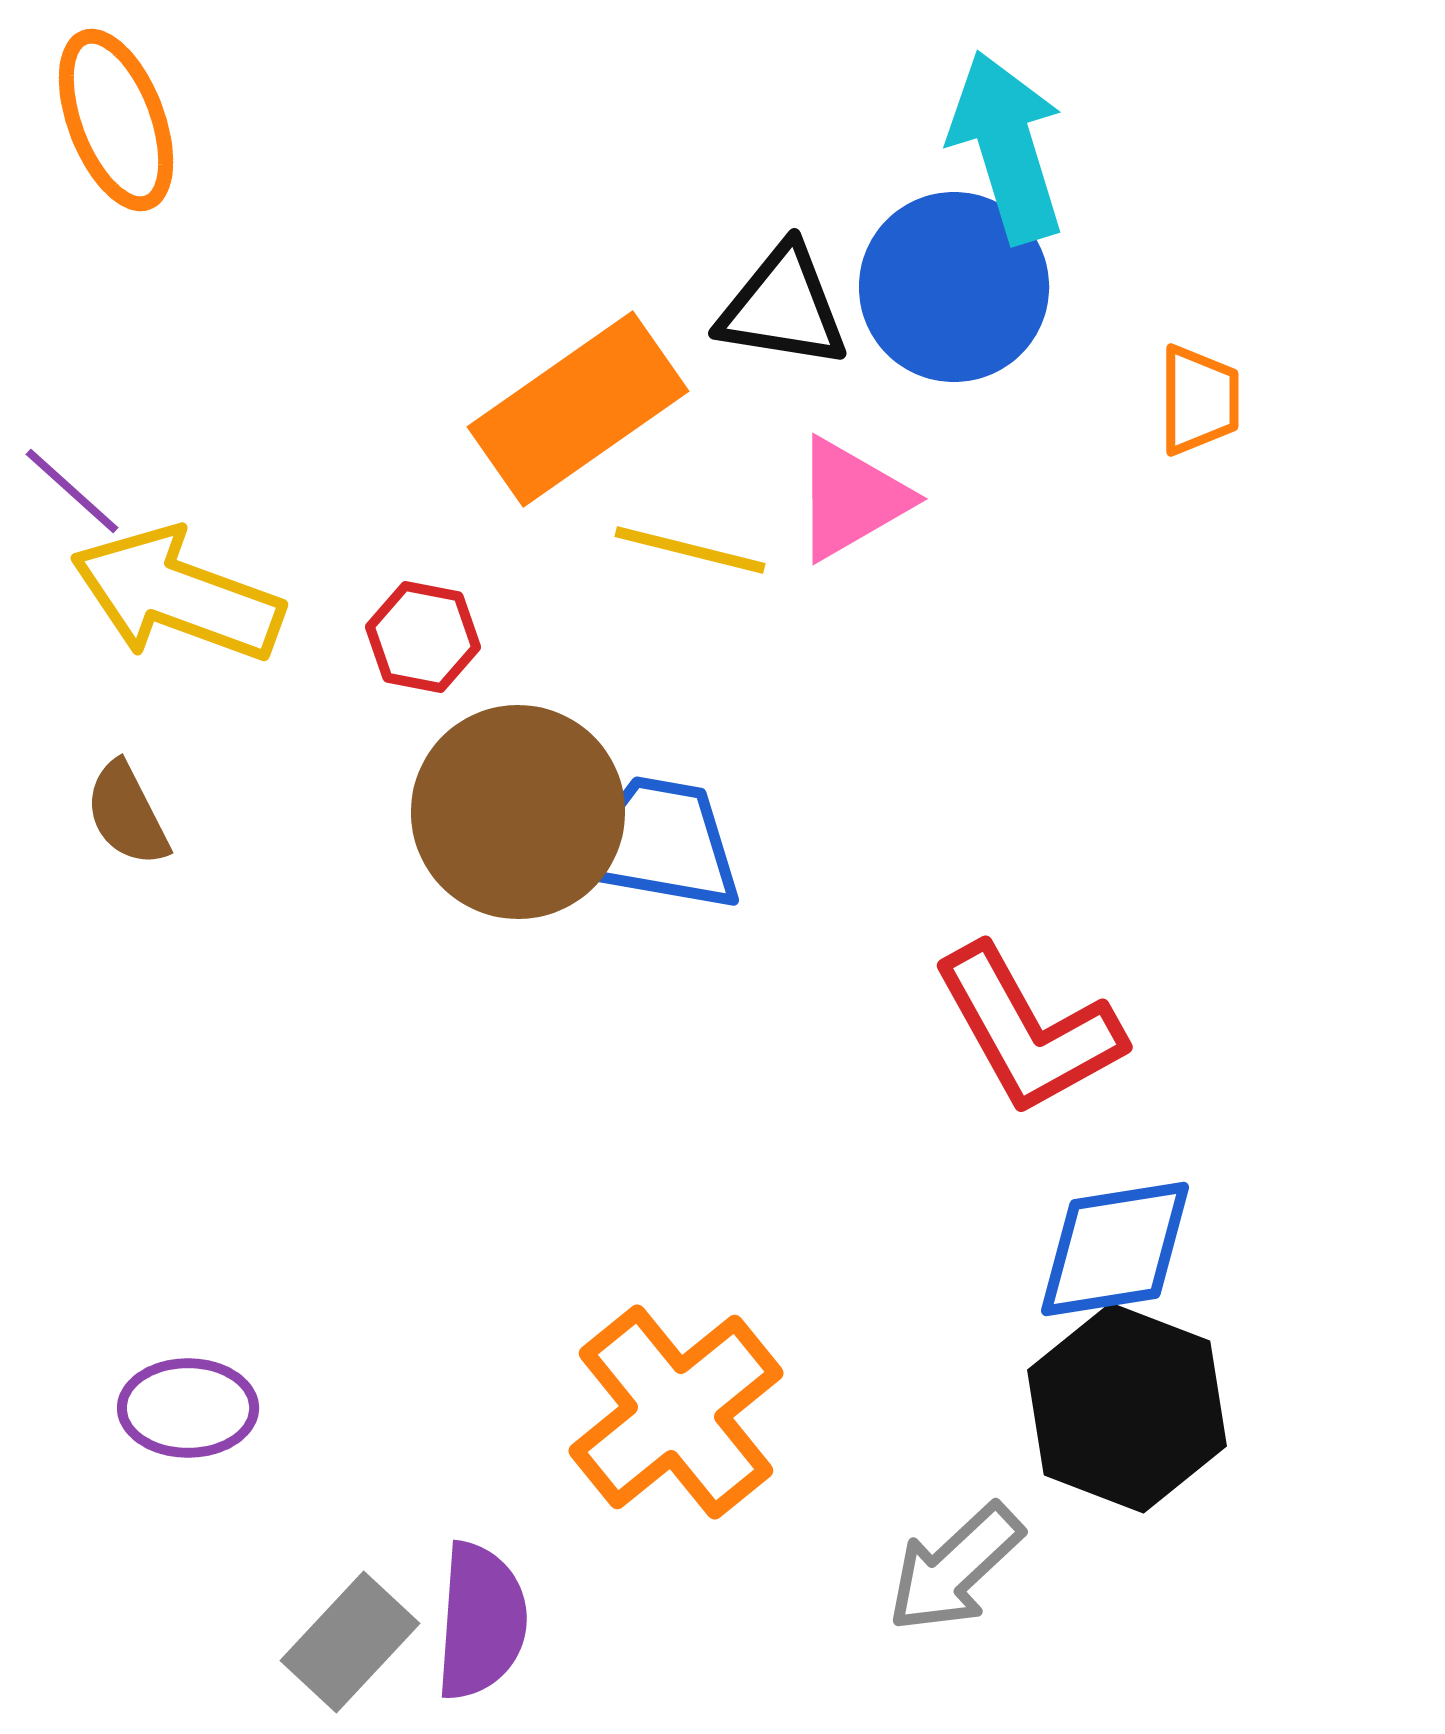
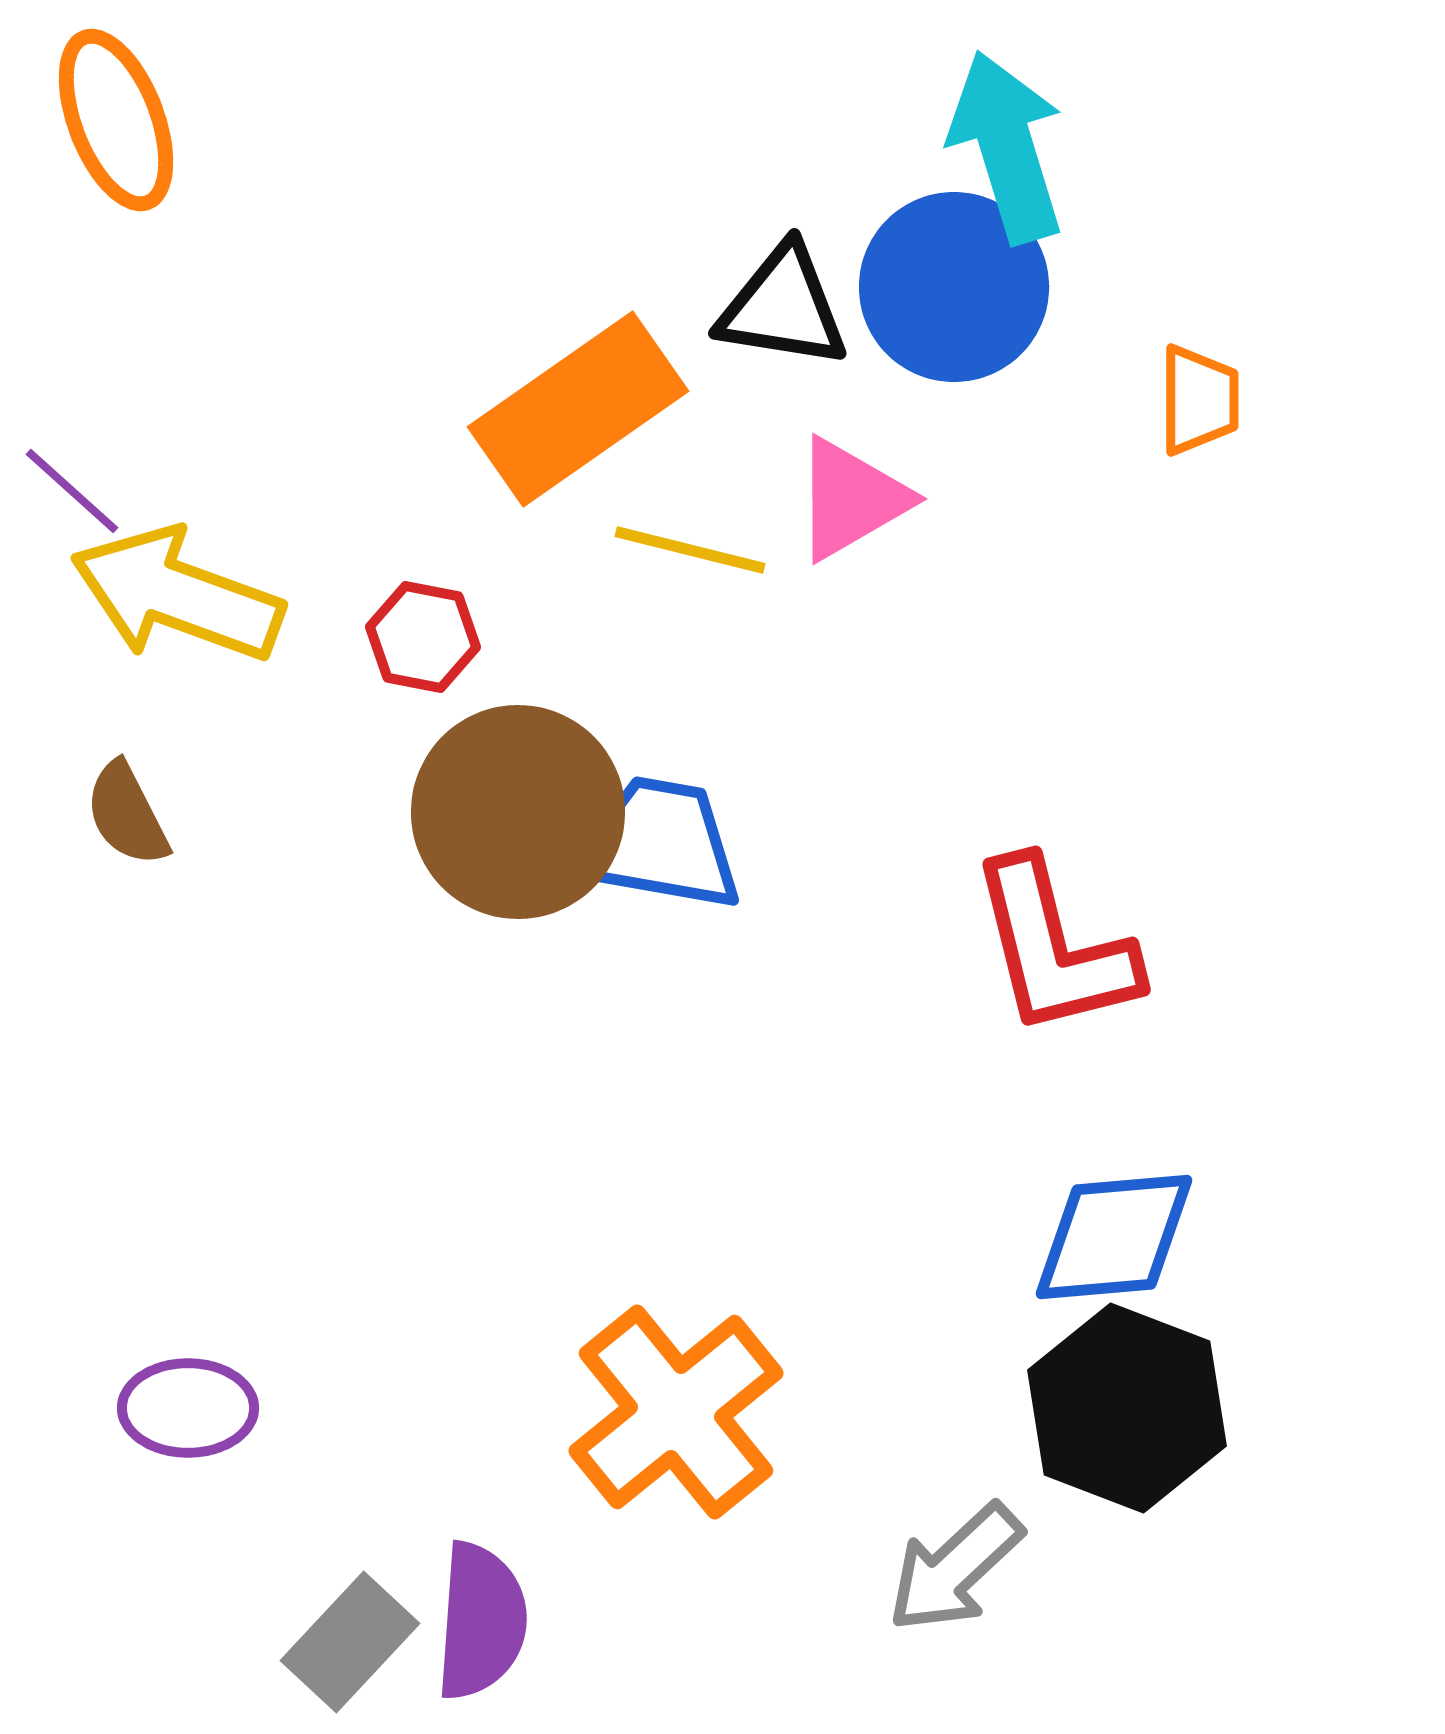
red L-shape: moved 26 px right, 82 px up; rotated 15 degrees clockwise
blue diamond: moved 1 px left, 12 px up; rotated 4 degrees clockwise
